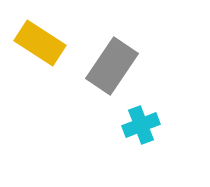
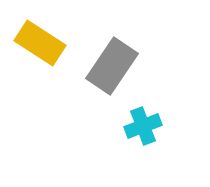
cyan cross: moved 2 px right, 1 px down
